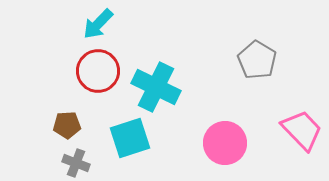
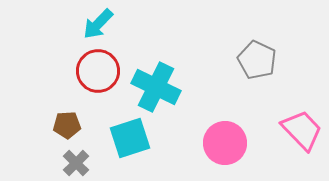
gray pentagon: rotated 6 degrees counterclockwise
gray cross: rotated 24 degrees clockwise
